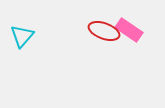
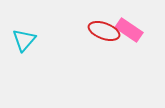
cyan triangle: moved 2 px right, 4 px down
